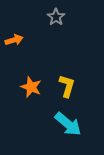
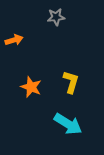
gray star: rotated 30 degrees clockwise
yellow L-shape: moved 4 px right, 4 px up
cyan arrow: rotated 8 degrees counterclockwise
